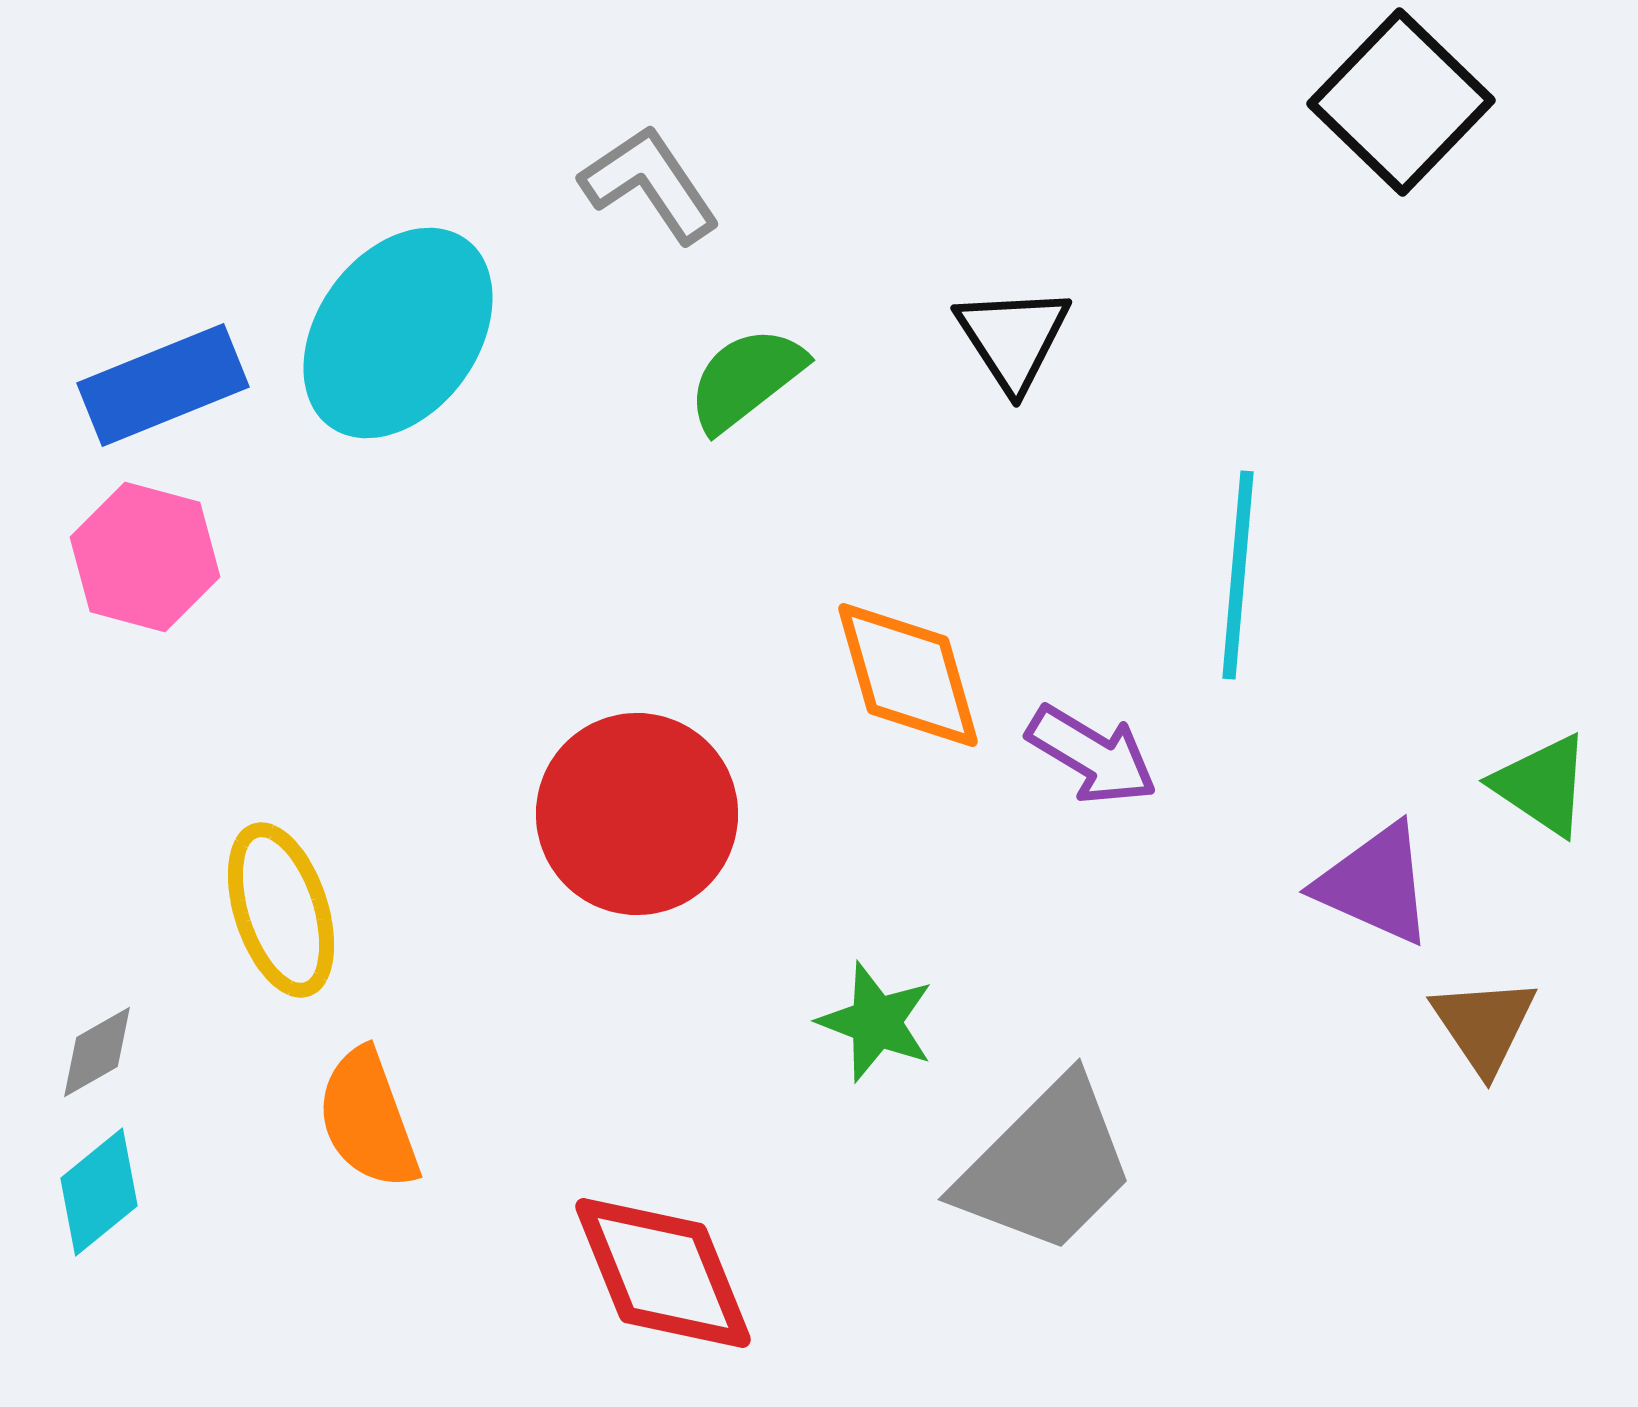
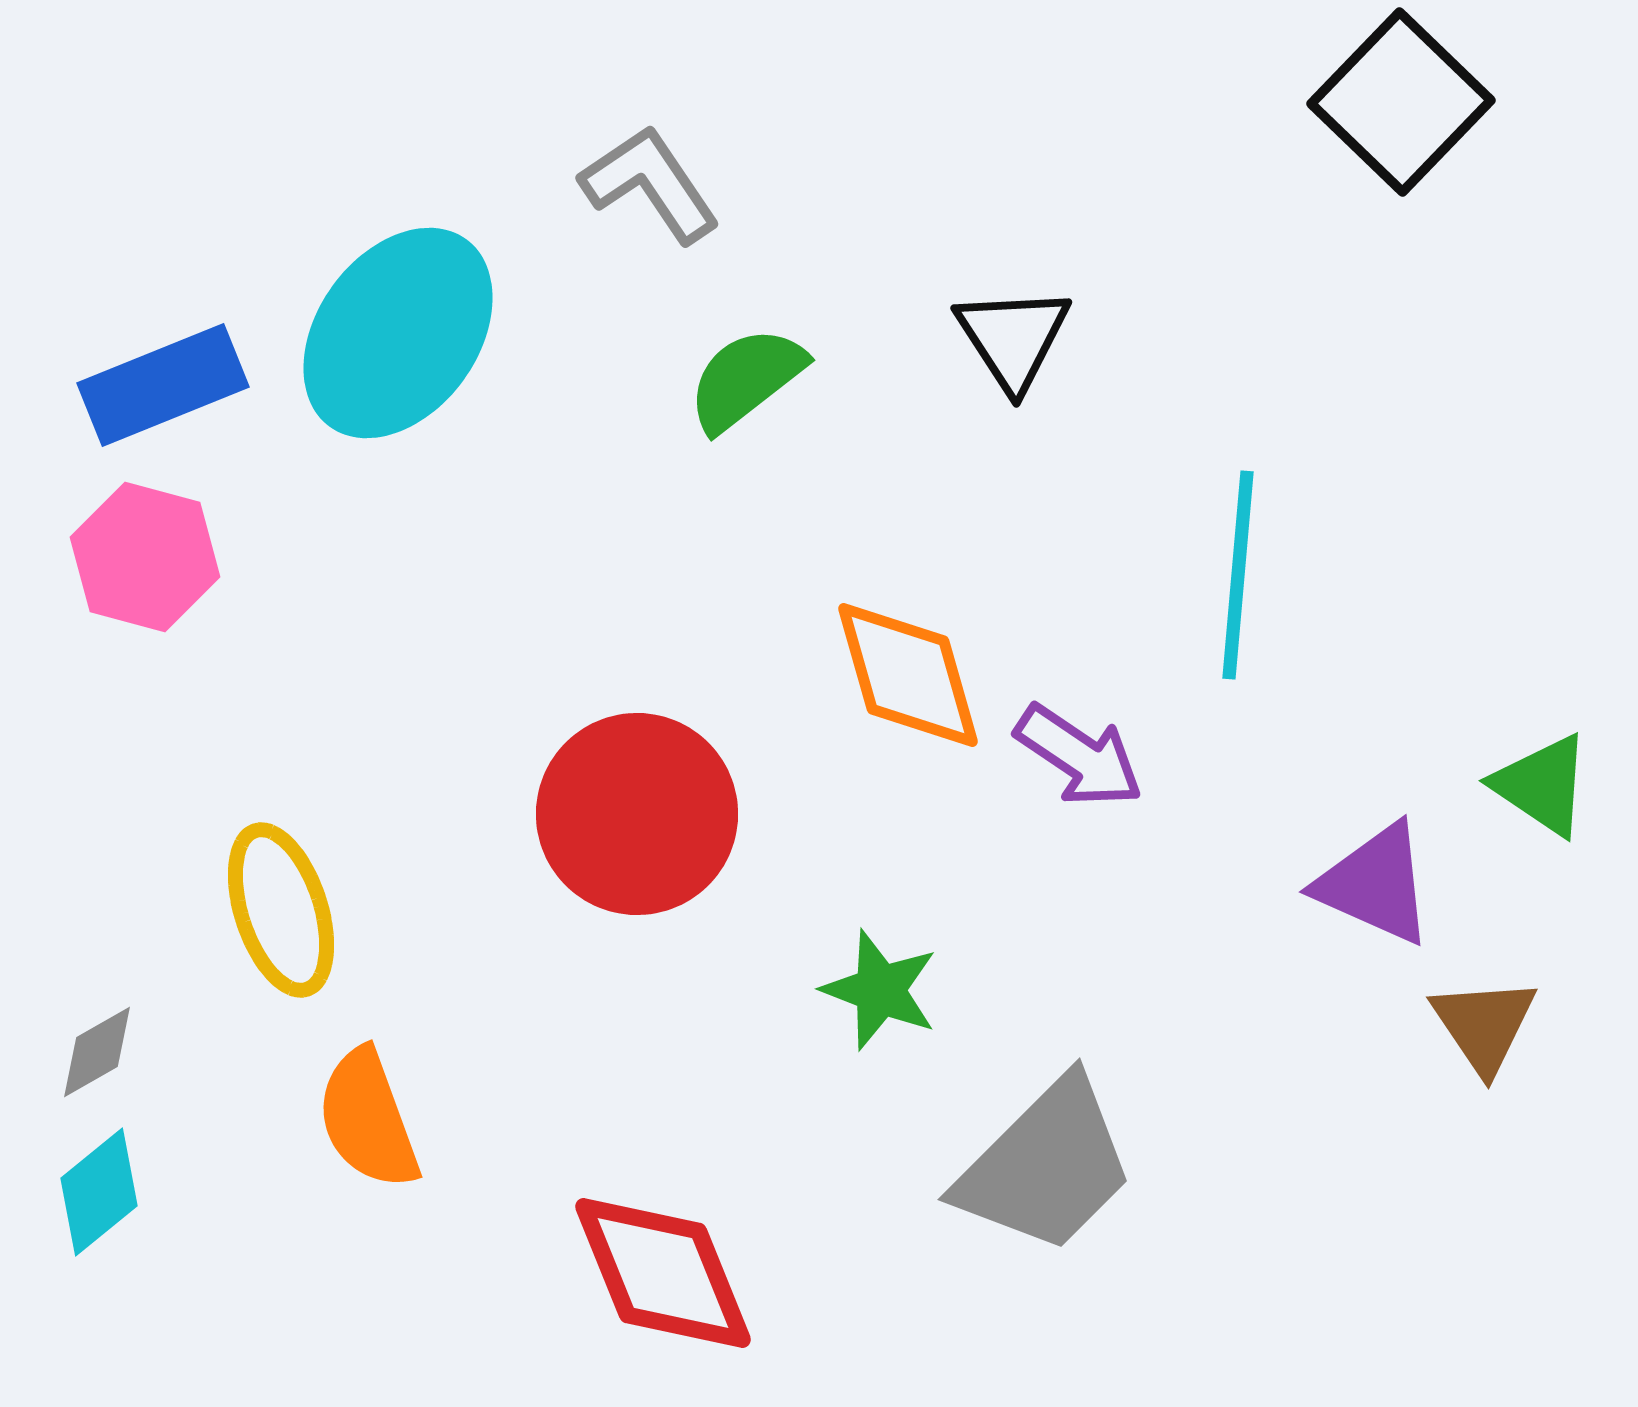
purple arrow: moved 13 px left, 1 px down; rotated 3 degrees clockwise
green star: moved 4 px right, 32 px up
